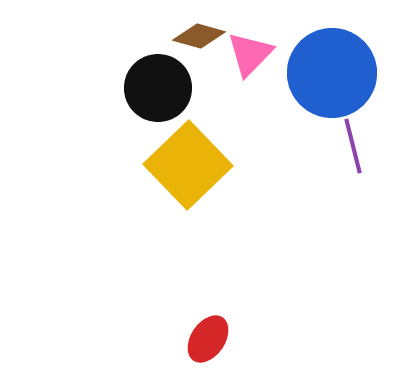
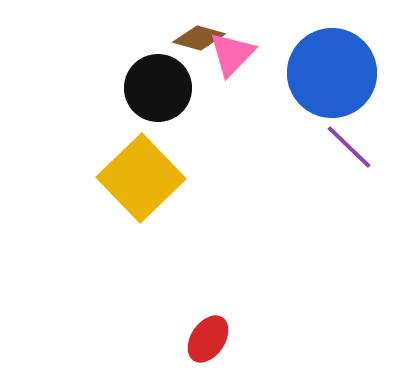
brown diamond: moved 2 px down
pink triangle: moved 18 px left
purple line: moved 4 px left, 1 px down; rotated 32 degrees counterclockwise
yellow square: moved 47 px left, 13 px down
